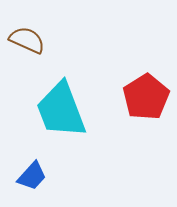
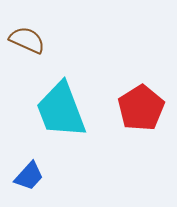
red pentagon: moved 5 px left, 11 px down
blue trapezoid: moved 3 px left
